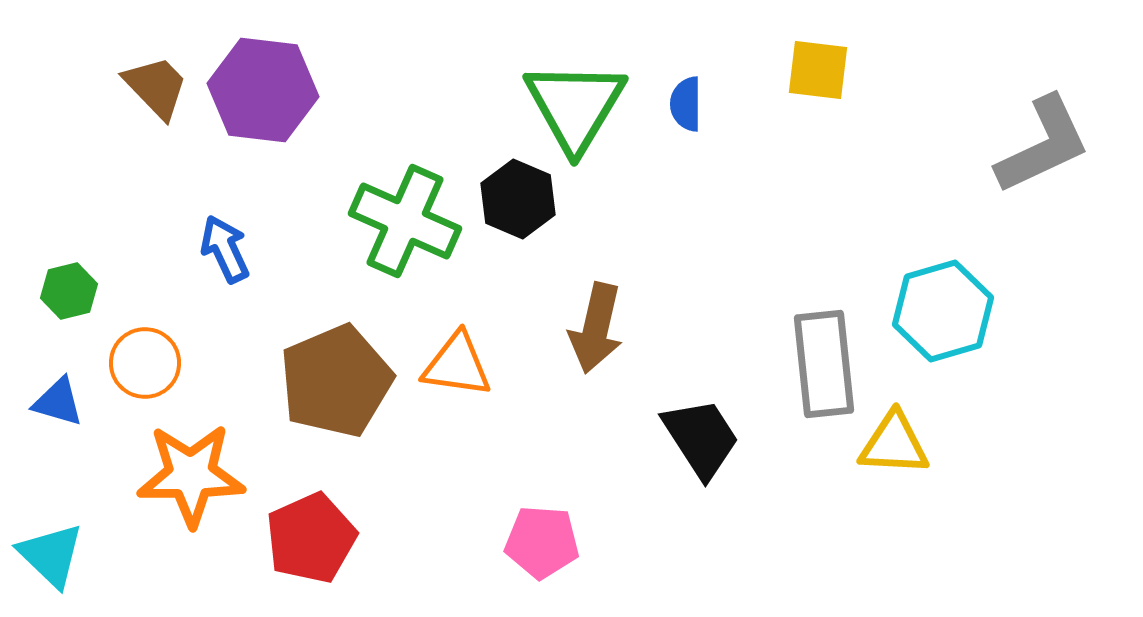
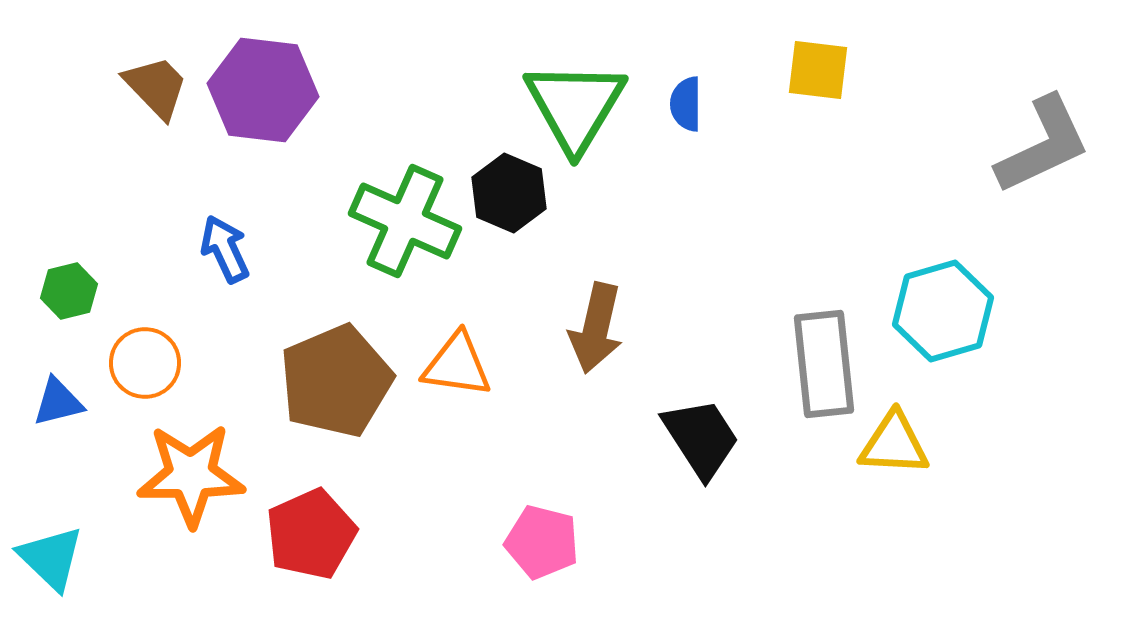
black hexagon: moved 9 px left, 6 px up
blue triangle: rotated 30 degrees counterclockwise
red pentagon: moved 4 px up
pink pentagon: rotated 10 degrees clockwise
cyan triangle: moved 3 px down
